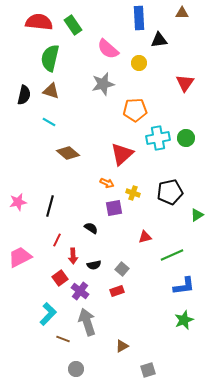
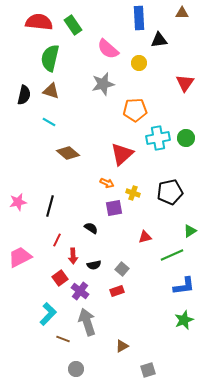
green triangle at (197, 215): moved 7 px left, 16 px down
